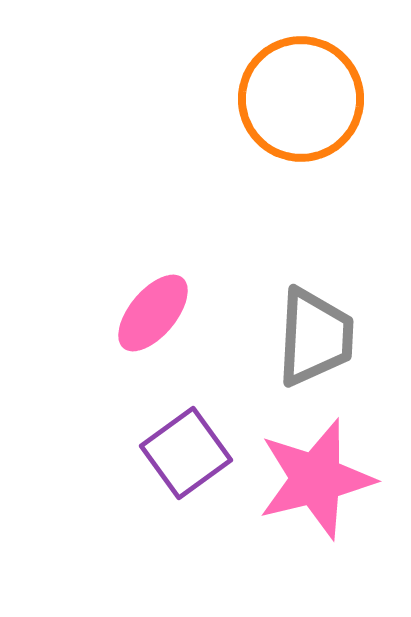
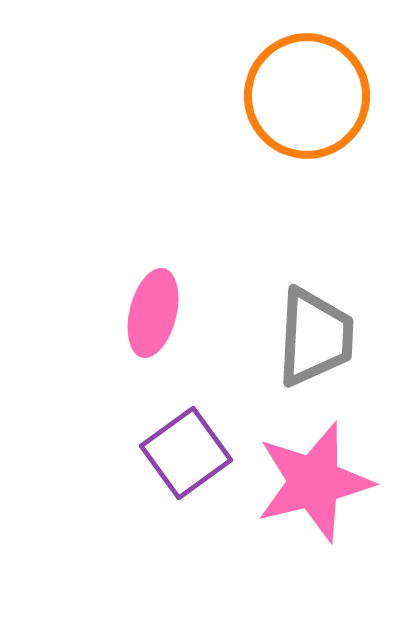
orange circle: moved 6 px right, 3 px up
pink ellipse: rotated 26 degrees counterclockwise
pink star: moved 2 px left, 3 px down
